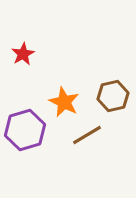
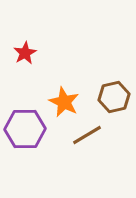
red star: moved 2 px right, 1 px up
brown hexagon: moved 1 px right, 1 px down
purple hexagon: moved 1 px up; rotated 15 degrees clockwise
